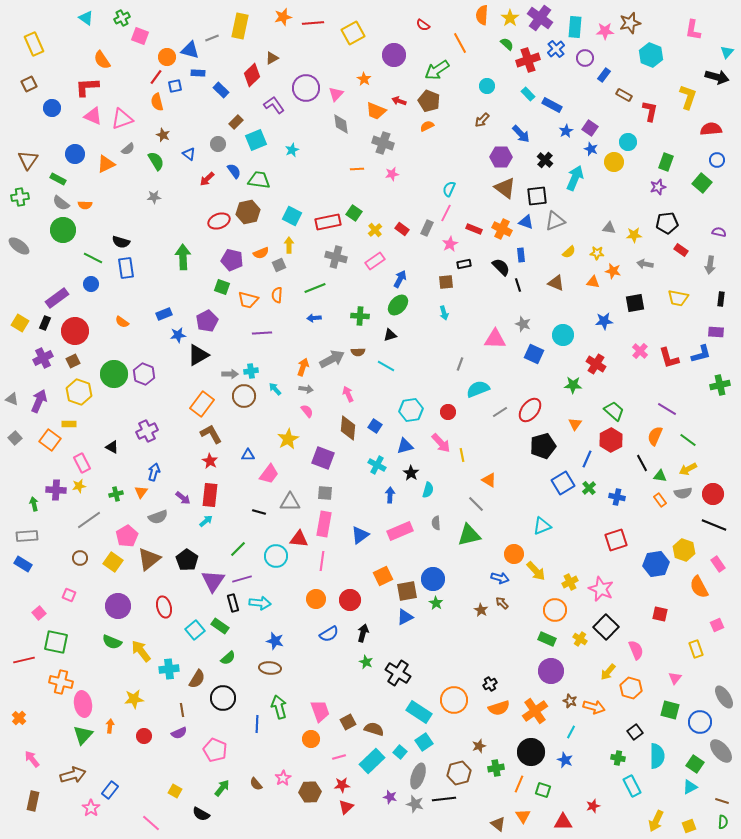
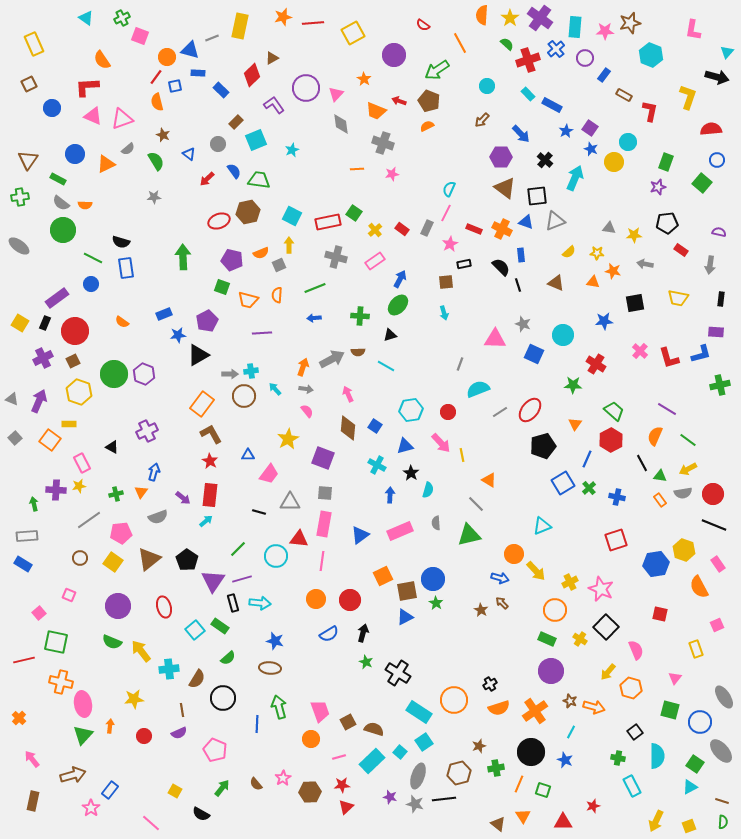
pink pentagon at (127, 536): moved 6 px left, 3 px up; rotated 25 degrees clockwise
